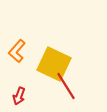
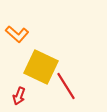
orange L-shape: moved 17 px up; rotated 90 degrees counterclockwise
yellow square: moved 13 px left, 3 px down
